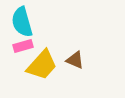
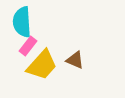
cyan semicircle: rotated 12 degrees clockwise
pink rectangle: moved 5 px right; rotated 36 degrees counterclockwise
